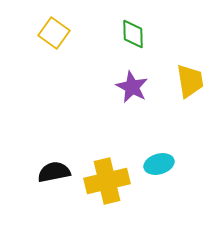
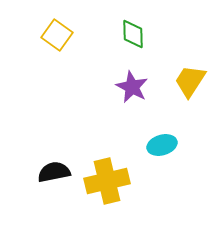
yellow square: moved 3 px right, 2 px down
yellow trapezoid: rotated 138 degrees counterclockwise
cyan ellipse: moved 3 px right, 19 px up
